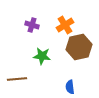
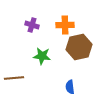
orange cross: rotated 30 degrees clockwise
brown line: moved 3 px left, 1 px up
